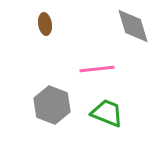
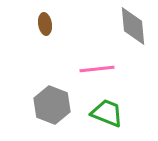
gray diamond: rotated 12 degrees clockwise
